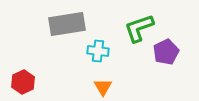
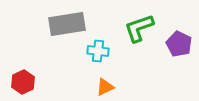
purple pentagon: moved 13 px right, 8 px up; rotated 20 degrees counterclockwise
orange triangle: moved 2 px right; rotated 36 degrees clockwise
